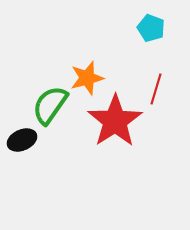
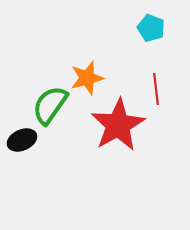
red line: rotated 24 degrees counterclockwise
red star: moved 3 px right, 4 px down; rotated 4 degrees clockwise
